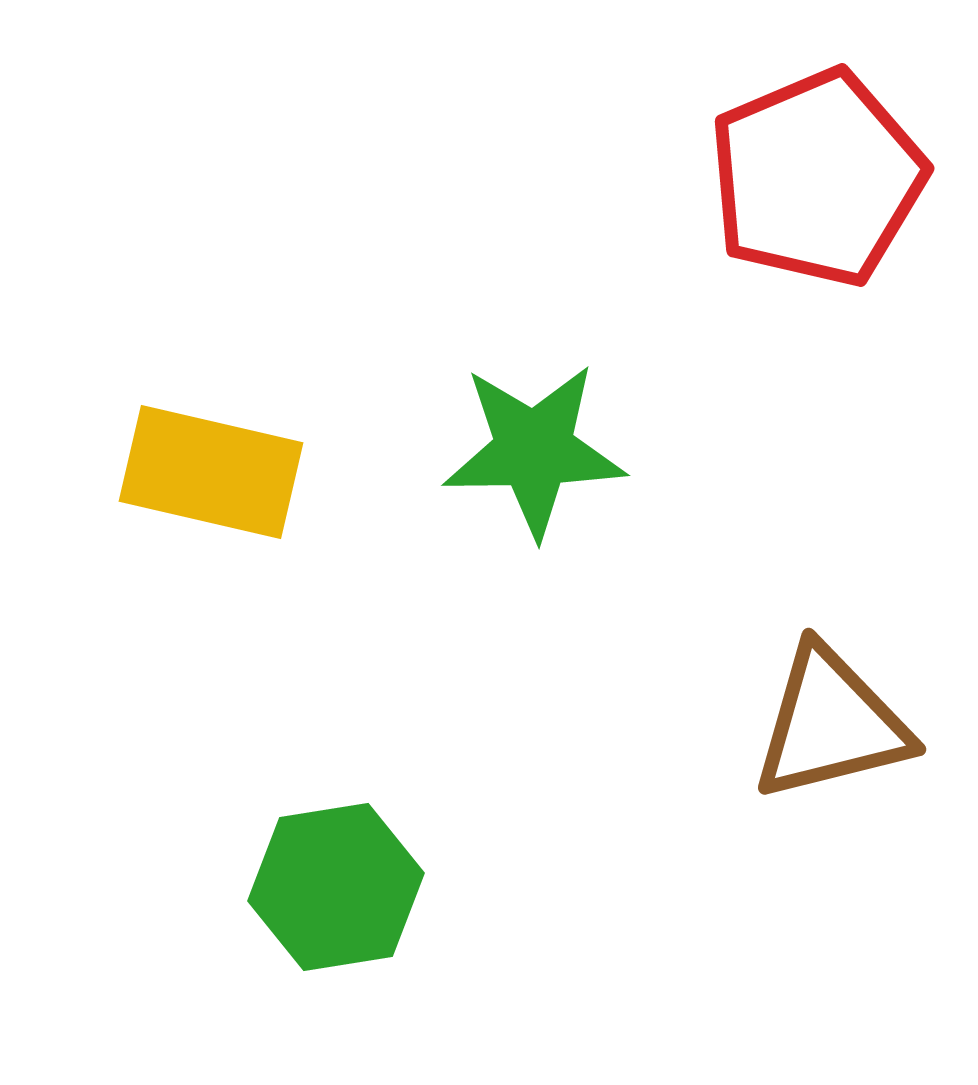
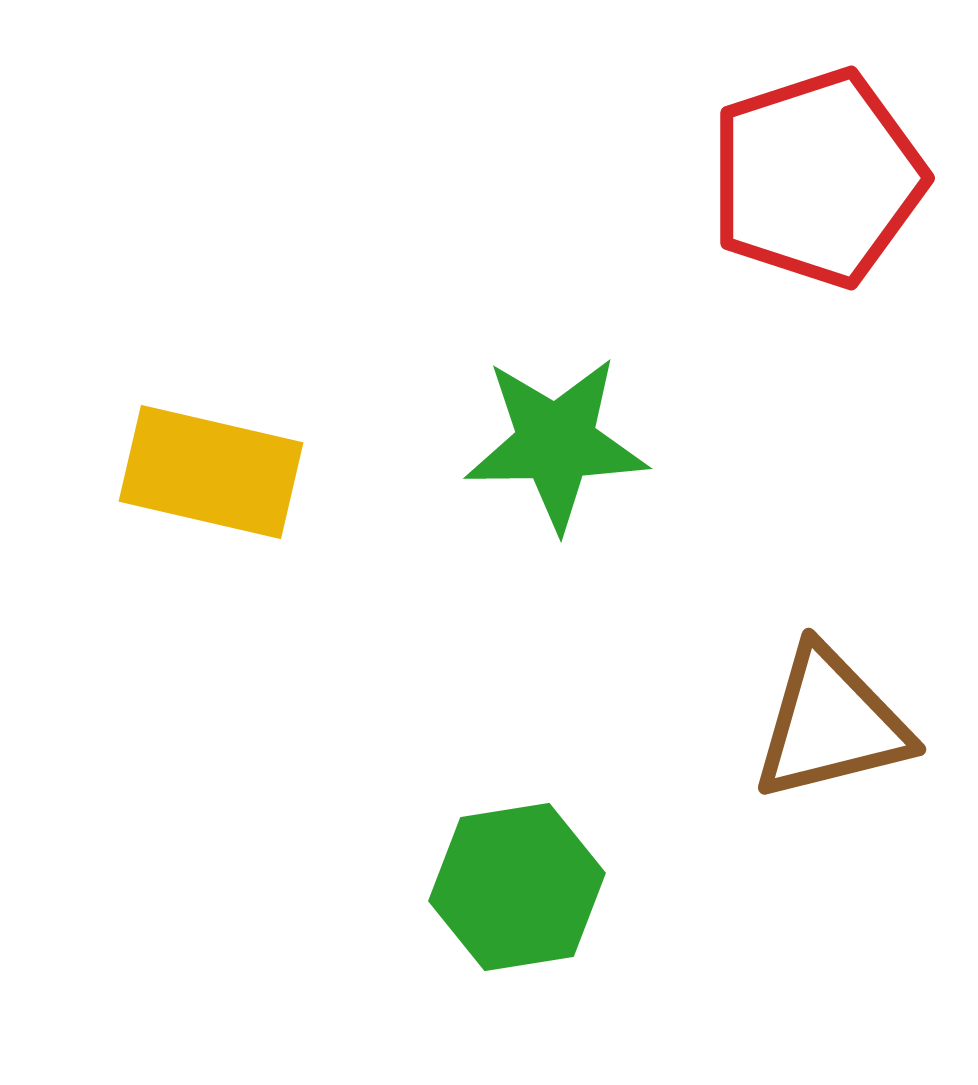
red pentagon: rotated 5 degrees clockwise
green star: moved 22 px right, 7 px up
green hexagon: moved 181 px right
